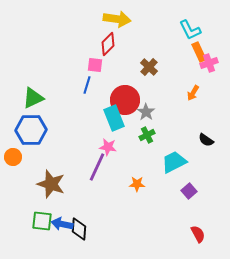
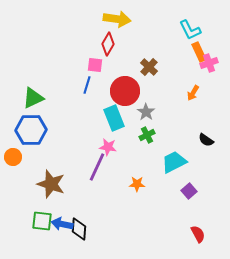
red diamond: rotated 15 degrees counterclockwise
red circle: moved 9 px up
